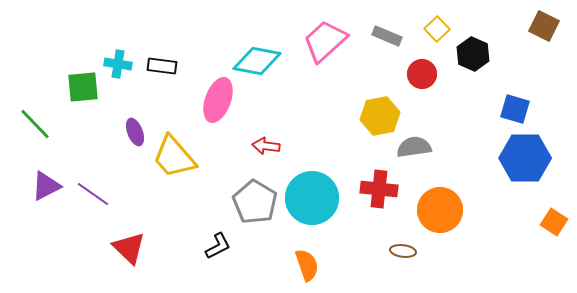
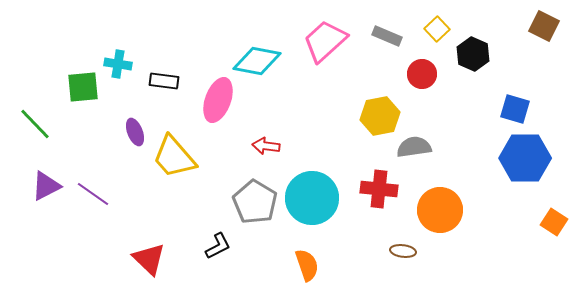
black rectangle: moved 2 px right, 15 px down
red triangle: moved 20 px right, 11 px down
